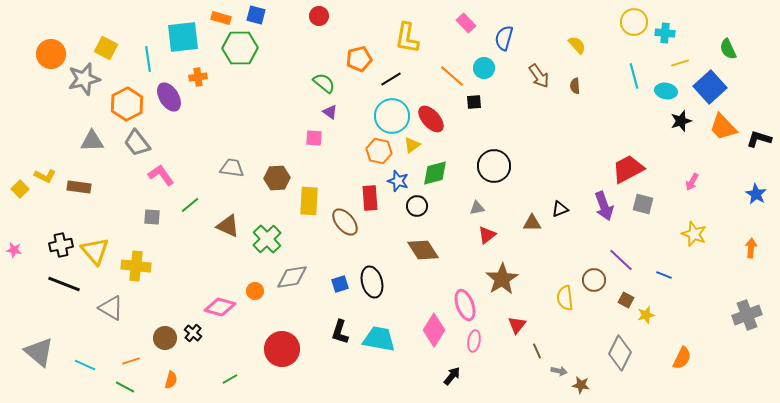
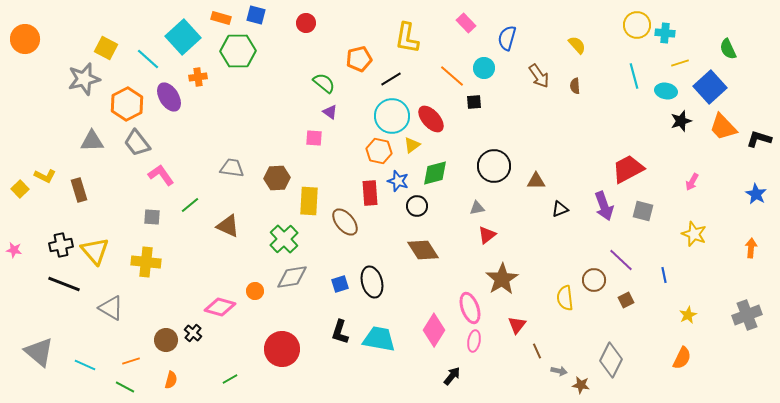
red circle at (319, 16): moved 13 px left, 7 px down
yellow circle at (634, 22): moved 3 px right, 3 px down
cyan square at (183, 37): rotated 36 degrees counterclockwise
blue semicircle at (504, 38): moved 3 px right
green hexagon at (240, 48): moved 2 px left, 3 px down
orange circle at (51, 54): moved 26 px left, 15 px up
cyan line at (148, 59): rotated 40 degrees counterclockwise
brown rectangle at (79, 187): moved 3 px down; rotated 65 degrees clockwise
red rectangle at (370, 198): moved 5 px up
gray square at (643, 204): moved 7 px down
brown triangle at (532, 223): moved 4 px right, 42 px up
green cross at (267, 239): moved 17 px right
yellow cross at (136, 266): moved 10 px right, 4 px up
blue line at (664, 275): rotated 56 degrees clockwise
brown square at (626, 300): rotated 35 degrees clockwise
pink ellipse at (465, 305): moved 5 px right, 3 px down
yellow star at (646, 315): moved 42 px right; rotated 12 degrees counterclockwise
brown circle at (165, 338): moved 1 px right, 2 px down
gray diamond at (620, 353): moved 9 px left, 7 px down
